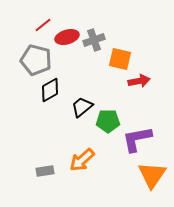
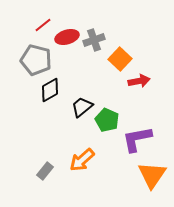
orange square: rotated 30 degrees clockwise
green pentagon: moved 1 px left, 1 px up; rotated 25 degrees clockwise
gray rectangle: rotated 42 degrees counterclockwise
